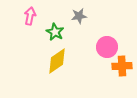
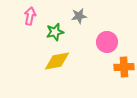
green star: rotated 30 degrees clockwise
pink circle: moved 5 px up
yellow diamond: rotated 24 degrees clockwise
orange cross: moved 2 px right, 1 px down
